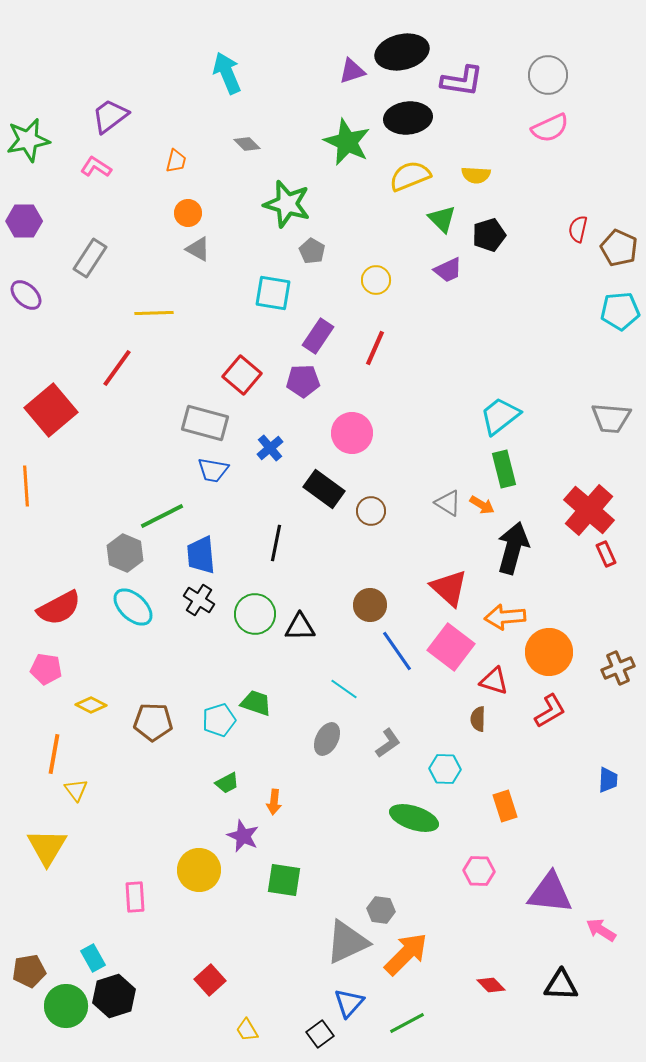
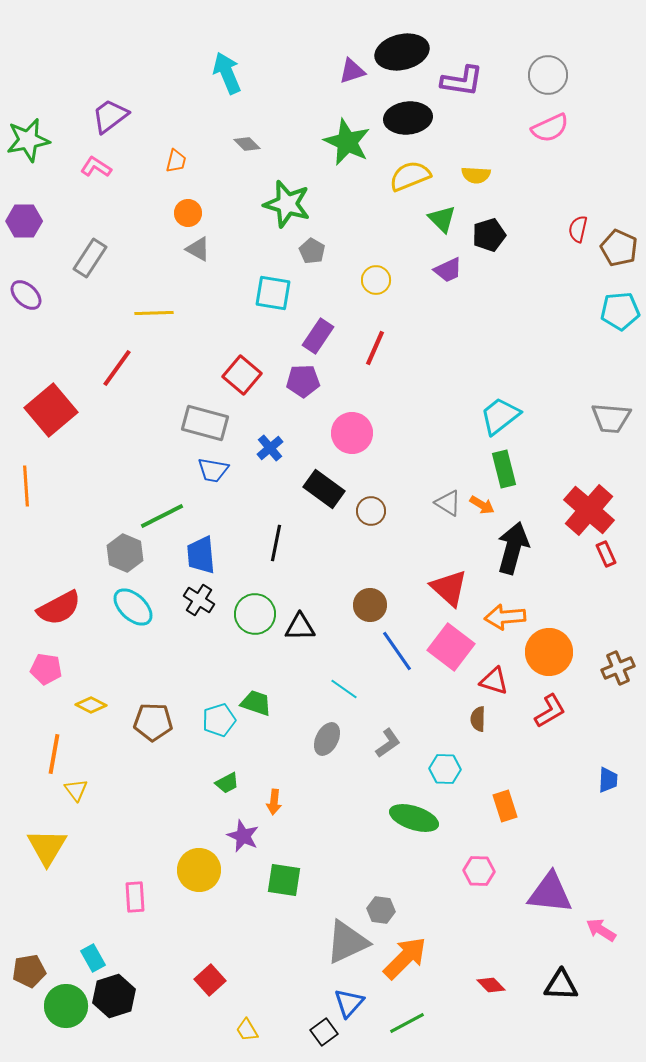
orange arrow at (406, 954): moved 1 px left, 4 px down
black square at (320, 1034): moved 4 px right, 2 px up
